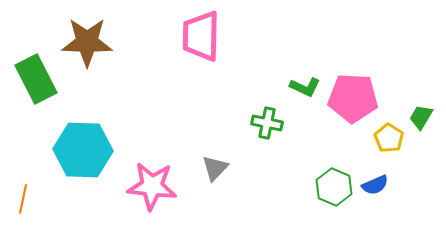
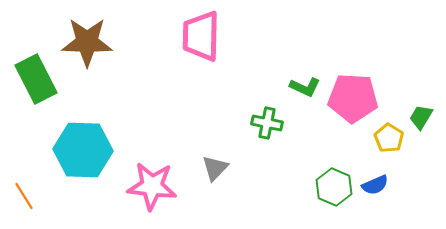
orange line: moved 1 px right, 3 px up; rotated 44 degrees counterclockwise
